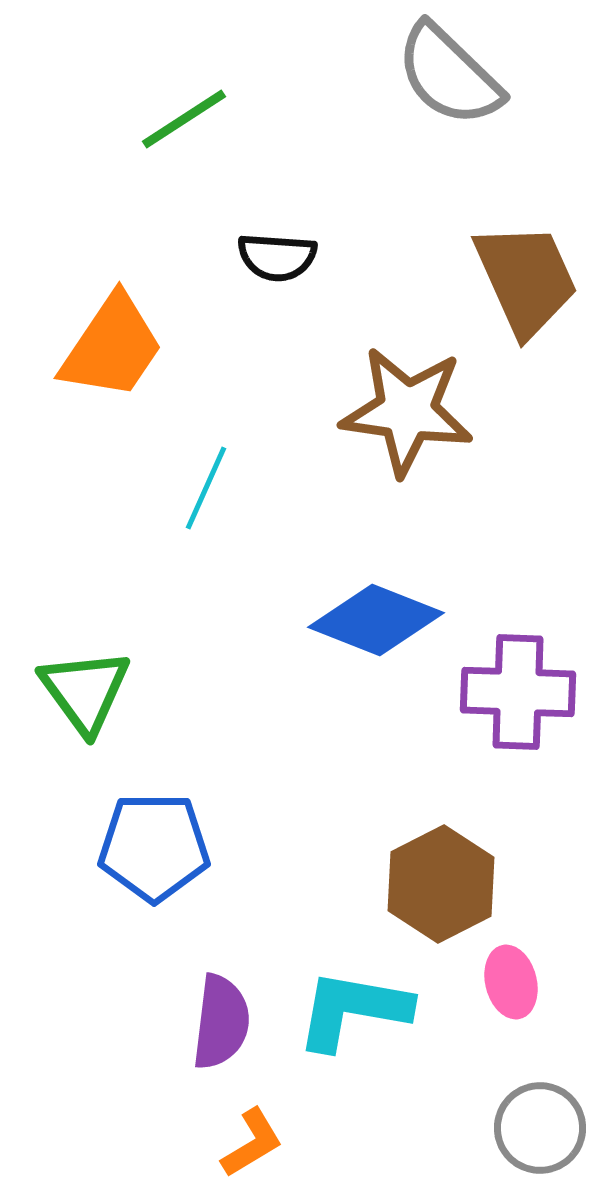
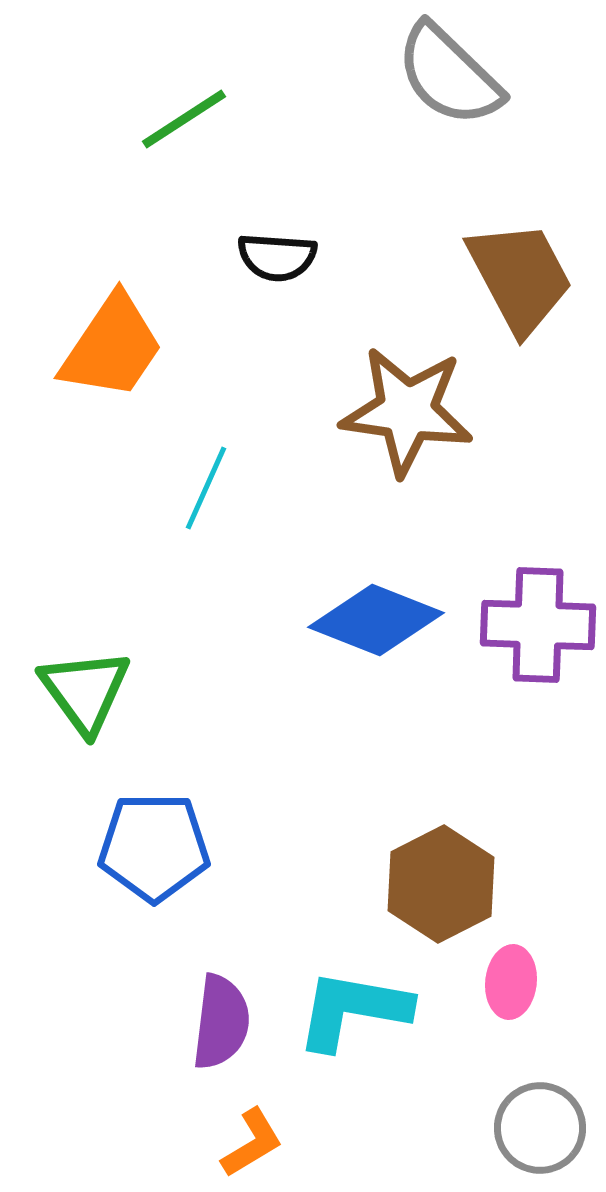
brown trapezoid: moved 6 px left, 2 px up; rotated 4 degrees counterclockwise
purple cross: moved 20 px right, 67 px up
pink ellipse: rotated 20 degrees clockwise
